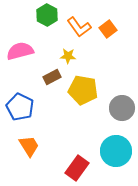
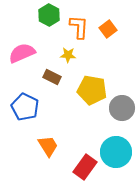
green hexagon: moved 2 px right
orange L-shape: rotated 140 degrees counterclockwise
pink semicircle: moved 2 px right, 2 px down; rotated 8 degrees counterclockwise
yellow star: moved 1 px up
brown rectangle: rotated 54 degrees clockwise
yellow pentagon: moved 9 px right
blue pentagon: moved 5 px right
orange trapezoid: moved 19 px right
cyan circle: moved 1 px down
red rectangle: moved 8 px right, 1 px up
